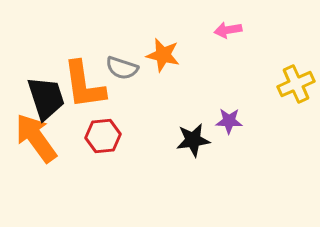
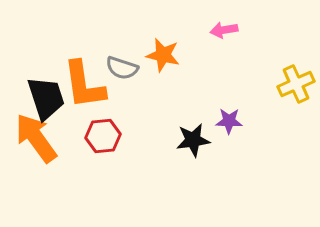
pink arrow: moved 4 px left
